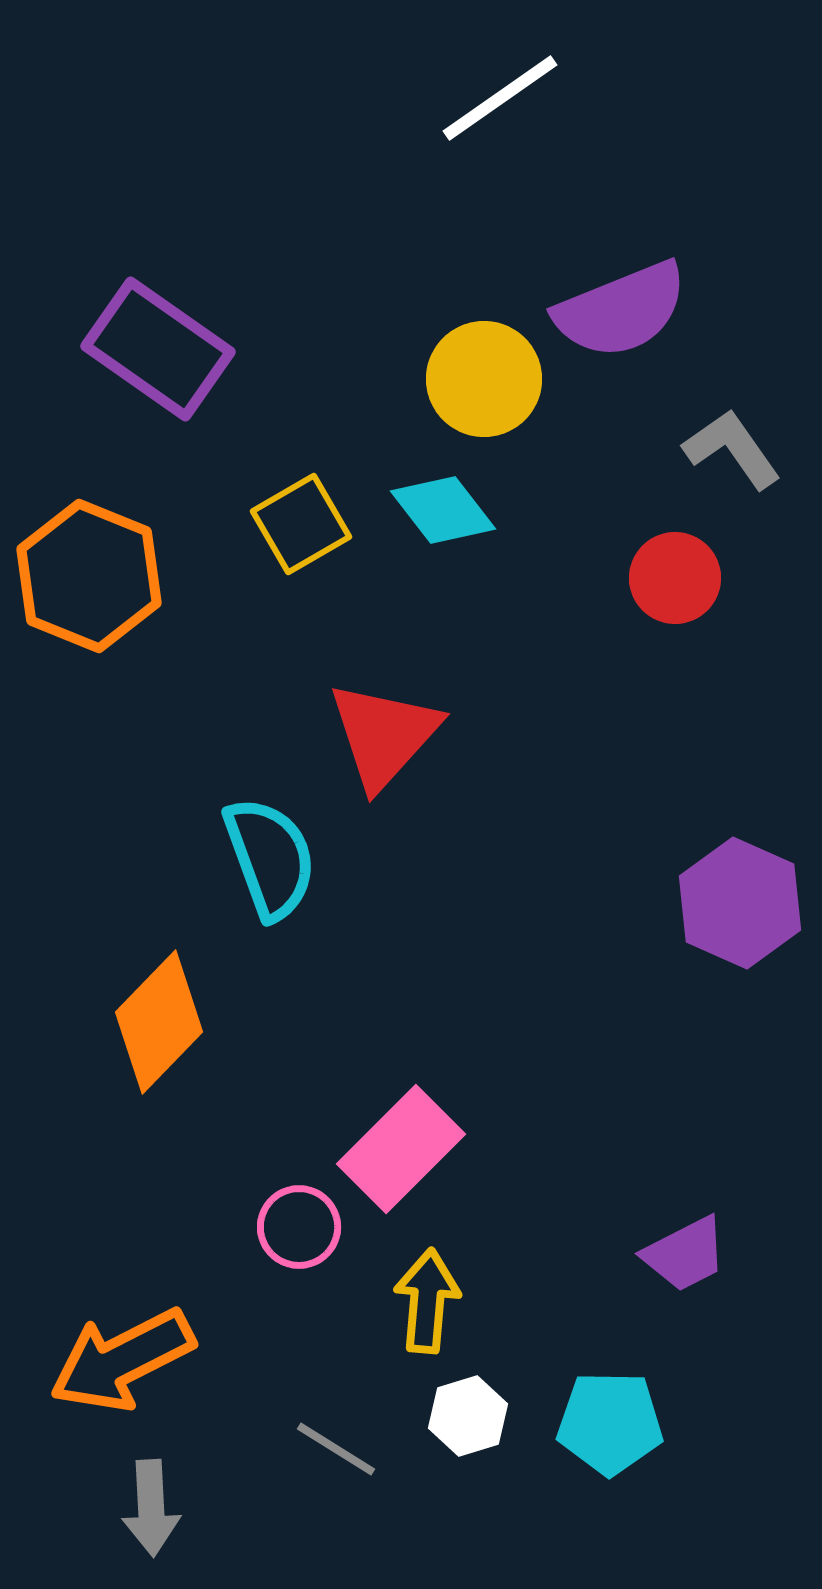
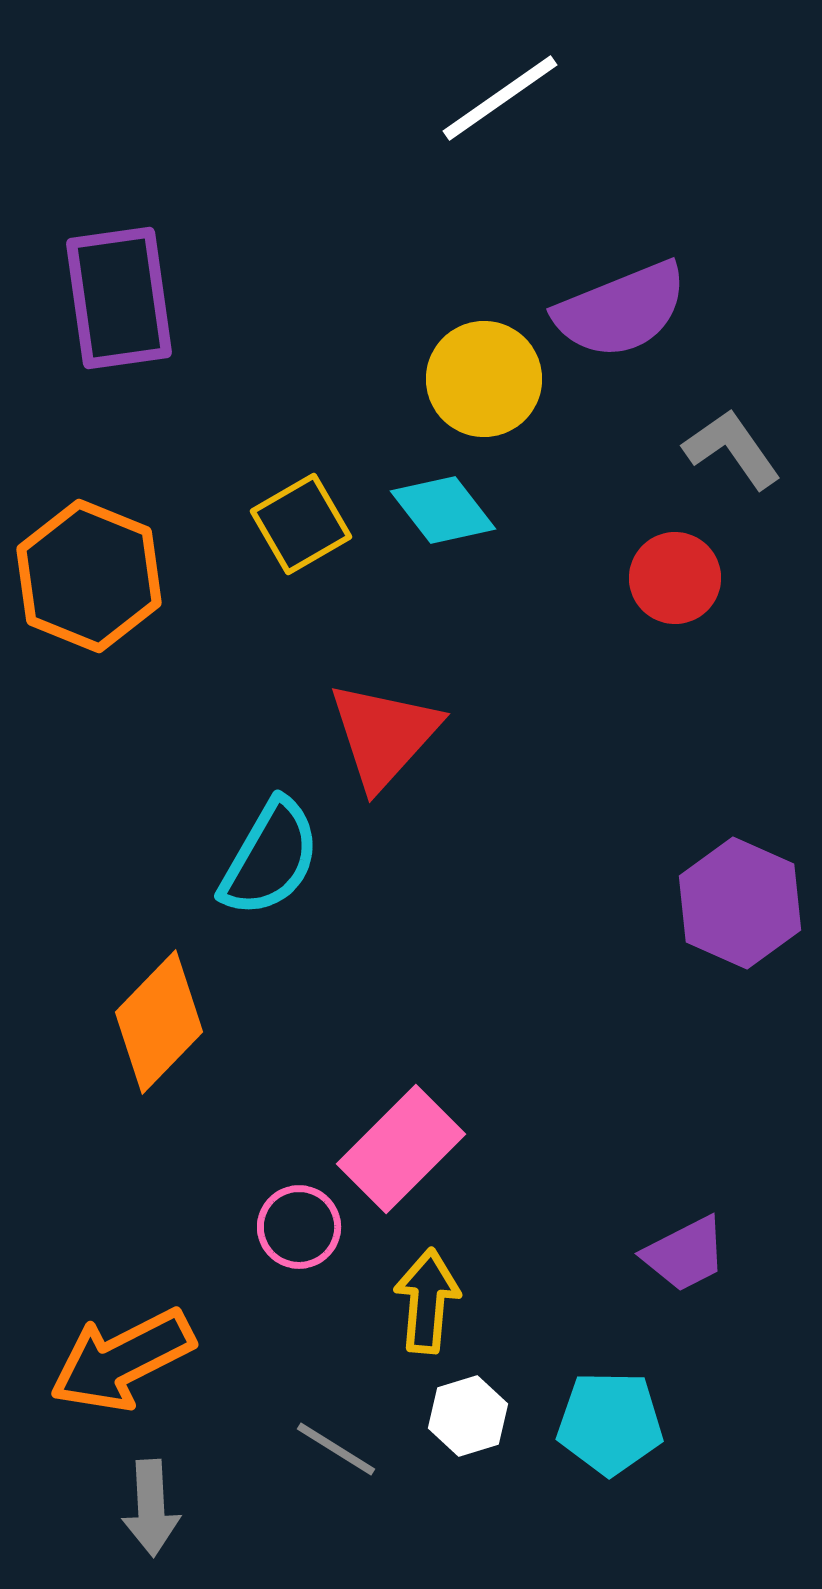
purple rectangle: moved 39 px left, 51 px up; rotated 47 degrees clockwise
cyan semicircle: rotated 50 degrees clockwise
